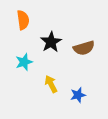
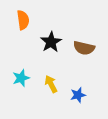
brown semicircle: rotated 30 degrees clockwise
cyan star: moved 3 px left, 16 px down
